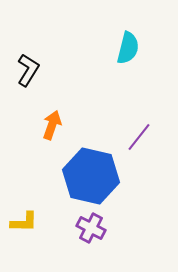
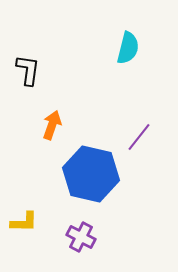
black L-shape: rotated 24 degrees counterclockwise
blue hexagon: moved 2 px up
purple cross: moved 10 px left, 9 px down
